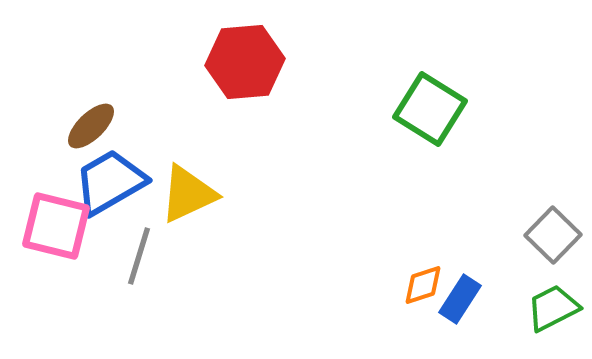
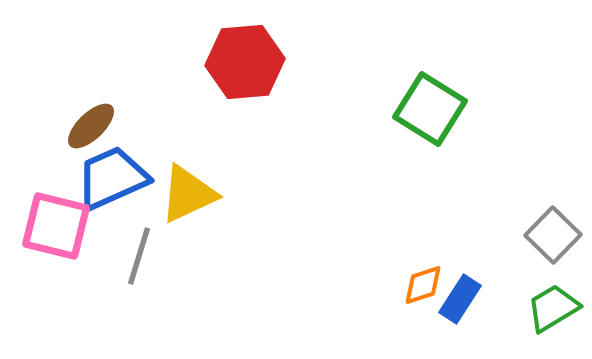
blue trapezoid: moved 2 px right, 4 px up; rotated 6 degrees clockwise
green trapezoid: rotated 4 degrees counterclockwise
